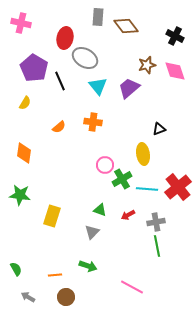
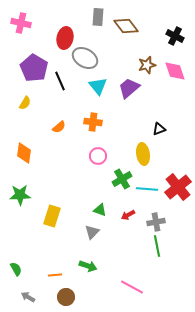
pink circle: moved 7 px left, 9 px up
green star: rotated 10 degrees counterclockwise
